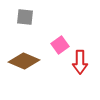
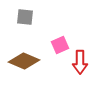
pink square: rotated 12 degrees clockwise
